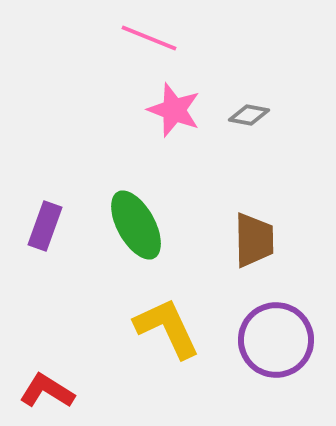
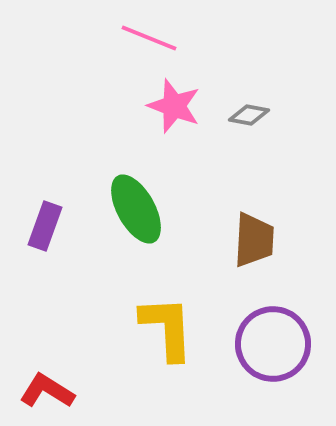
pink star: moved 4 px up
green ellipse: moved 16 px up
brown trapezoid: rotated 4 degrees clockwise
yellow L-shape: rotated 22 degrees clockwise
purple circle: moved 3 px left, 4 px down
